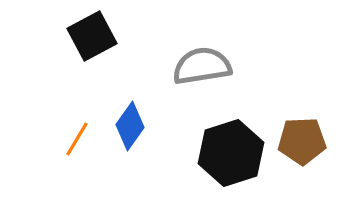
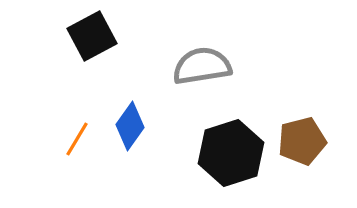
brown pentagon: rotated 12 degrees counterclockwise
